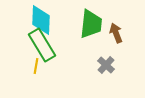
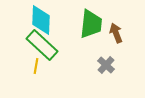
green rectangle: rotated 16 degrees counterclockwise
